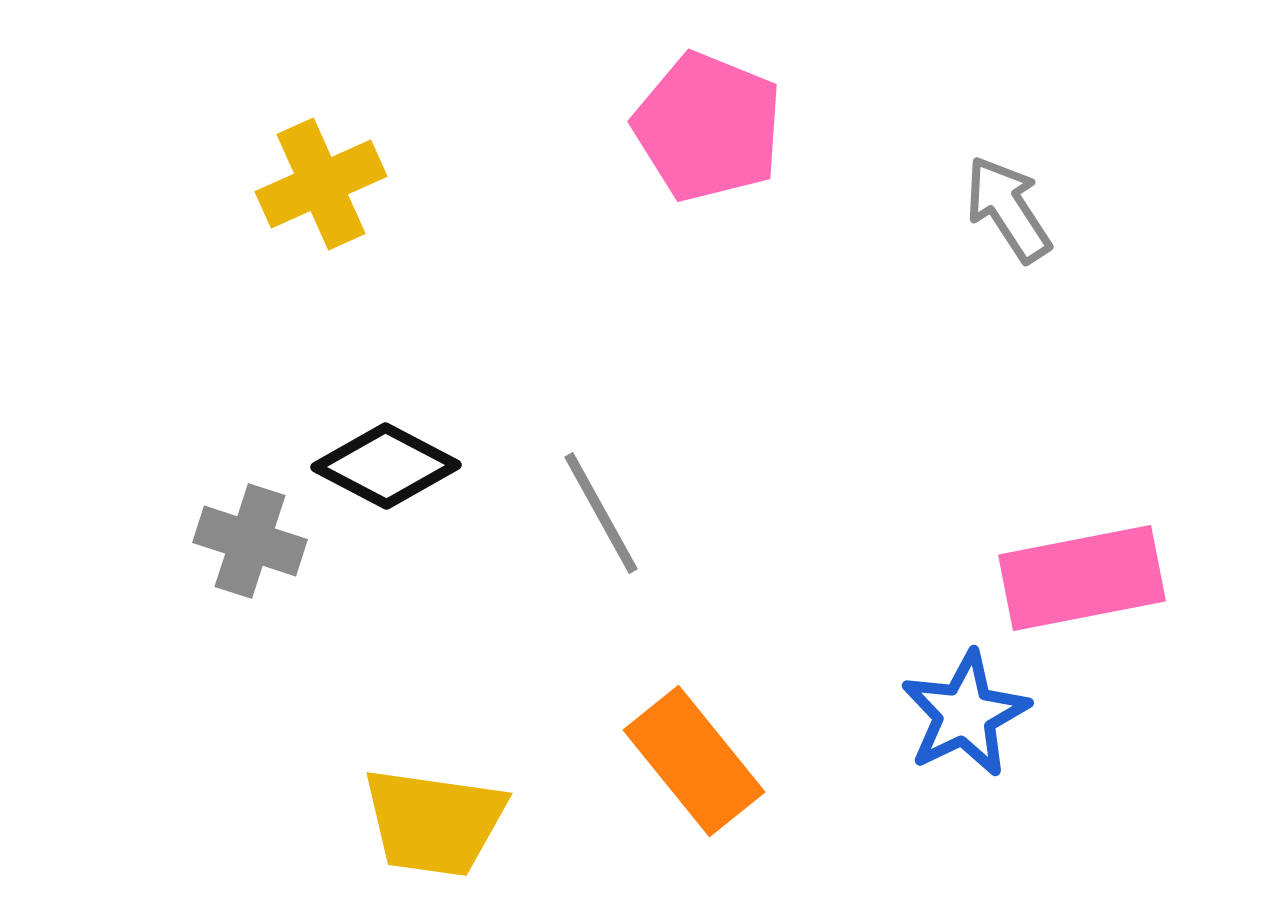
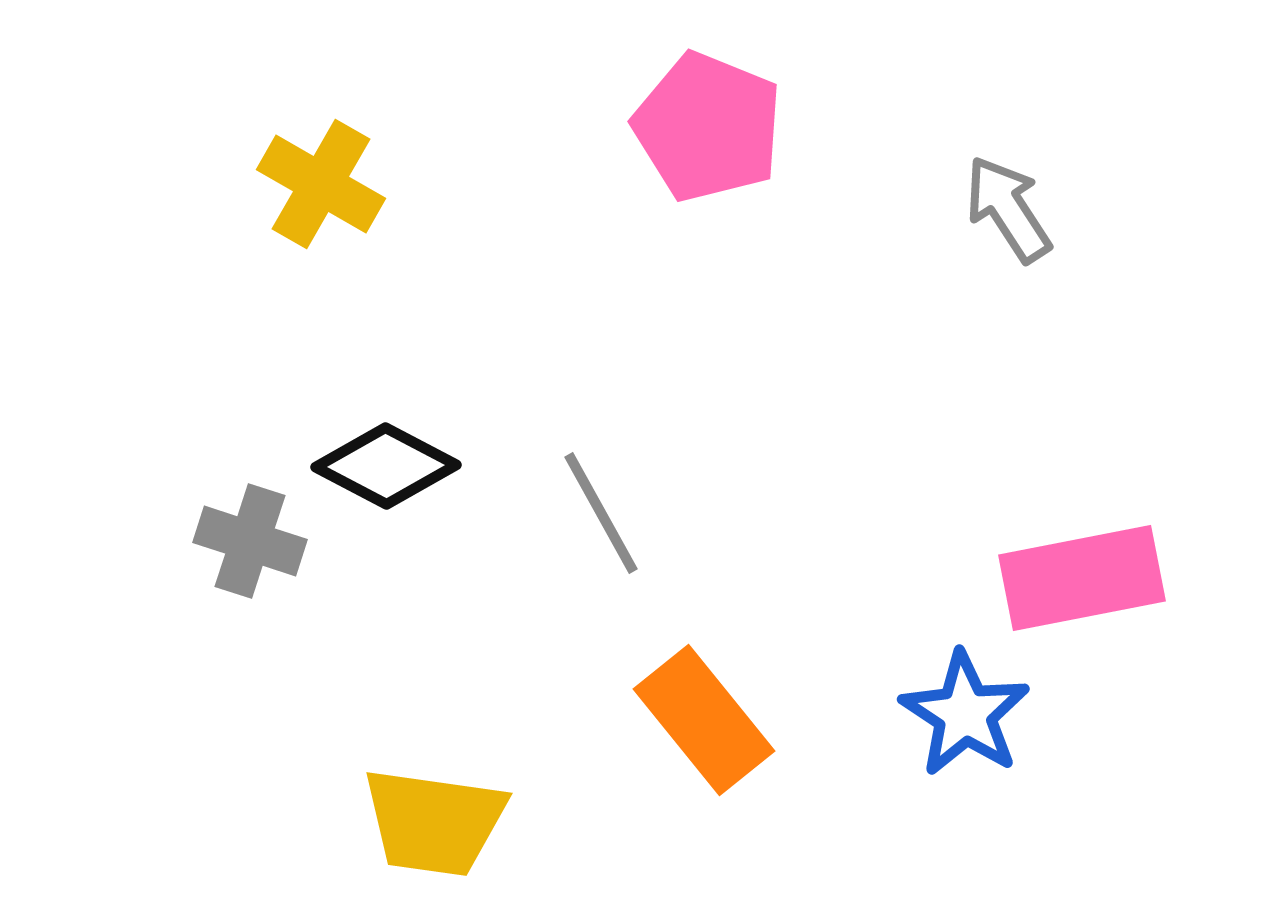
yellow cross: rotated 36 degrees counterclockwise
blue star: rotated 13 degrees counterclockwise
orange rectangle: moved 10 px right, 41 px up
